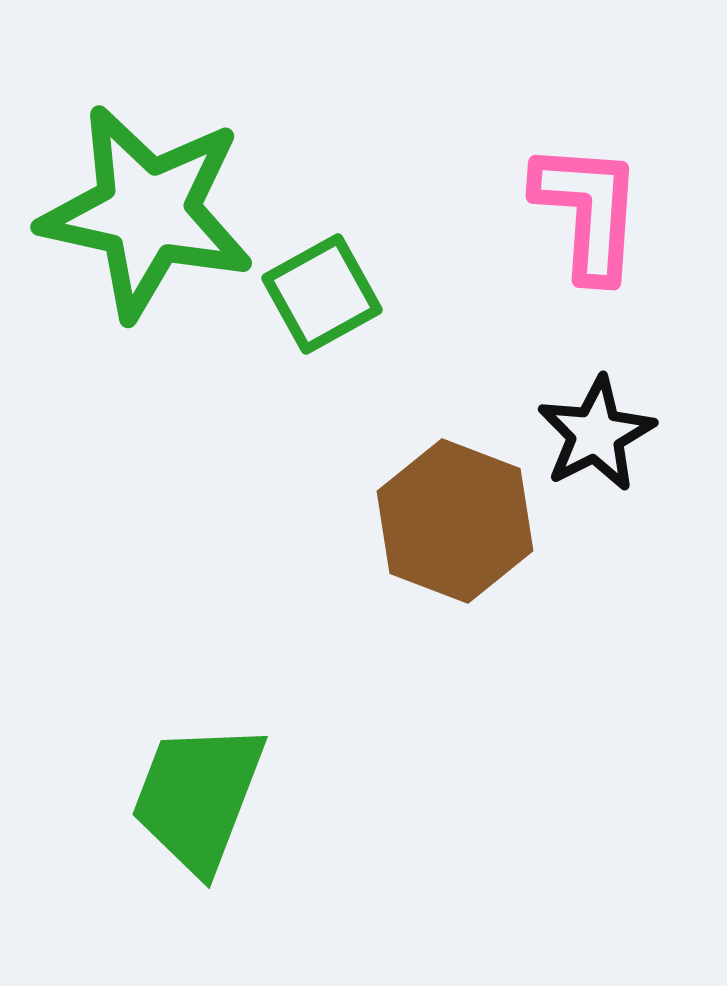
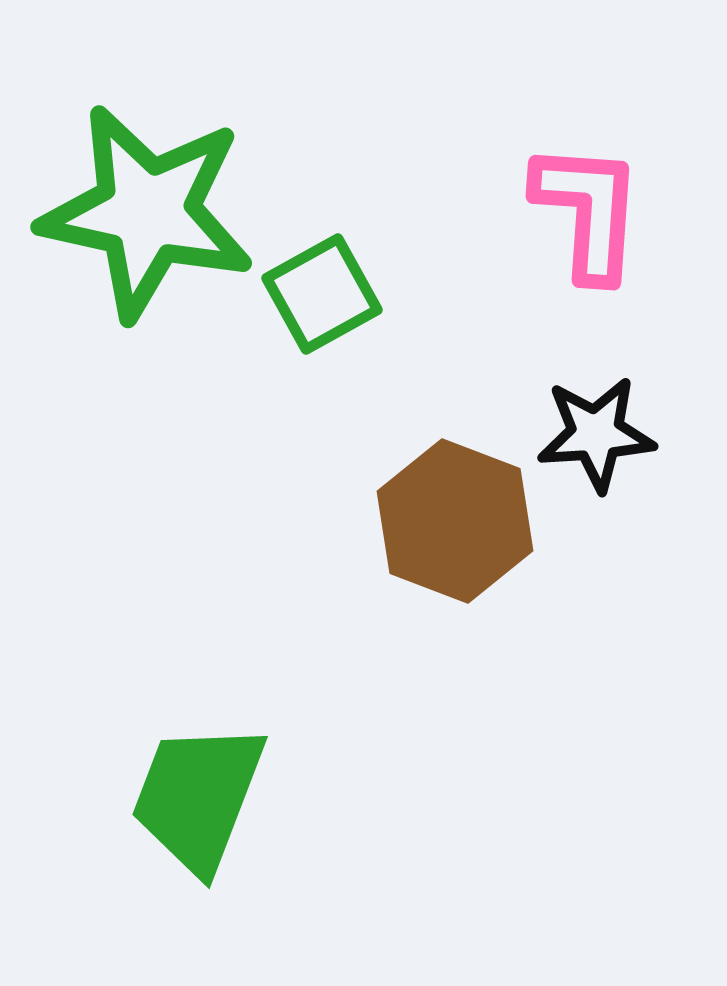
black star: rotated 23 degrees clockwise
